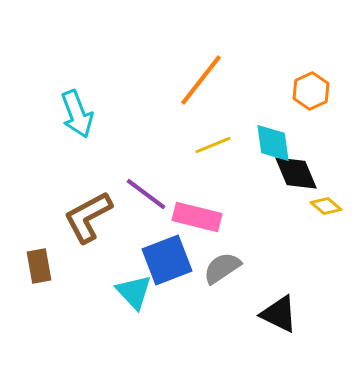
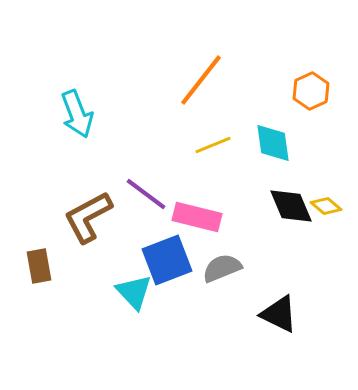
black diamond: moved 5 px left, 33 px down
gray semicircle: rotated 12 degrees clockwise
